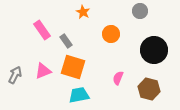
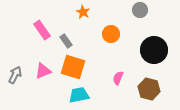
gray circle: moved 1 px up
